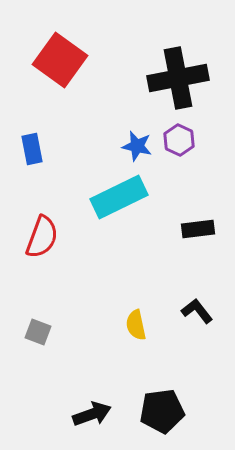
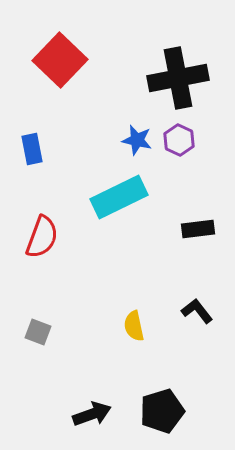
red square: rotated 8 degrees clockwise
blue star: moved 6 px up
yellow semicircle: moved 2 px left, 1 px down
black pentagon: rotated 9 degrees counterclockwise
